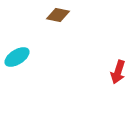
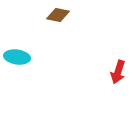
cyan ellipse: rotated 40 degrees clockwise
